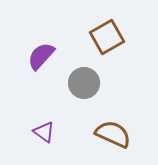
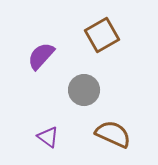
brown square: moved 5 px left, 2 px up
gray circle: moved 7 px down
purple triangle: moved 4 px right, 5 px down
